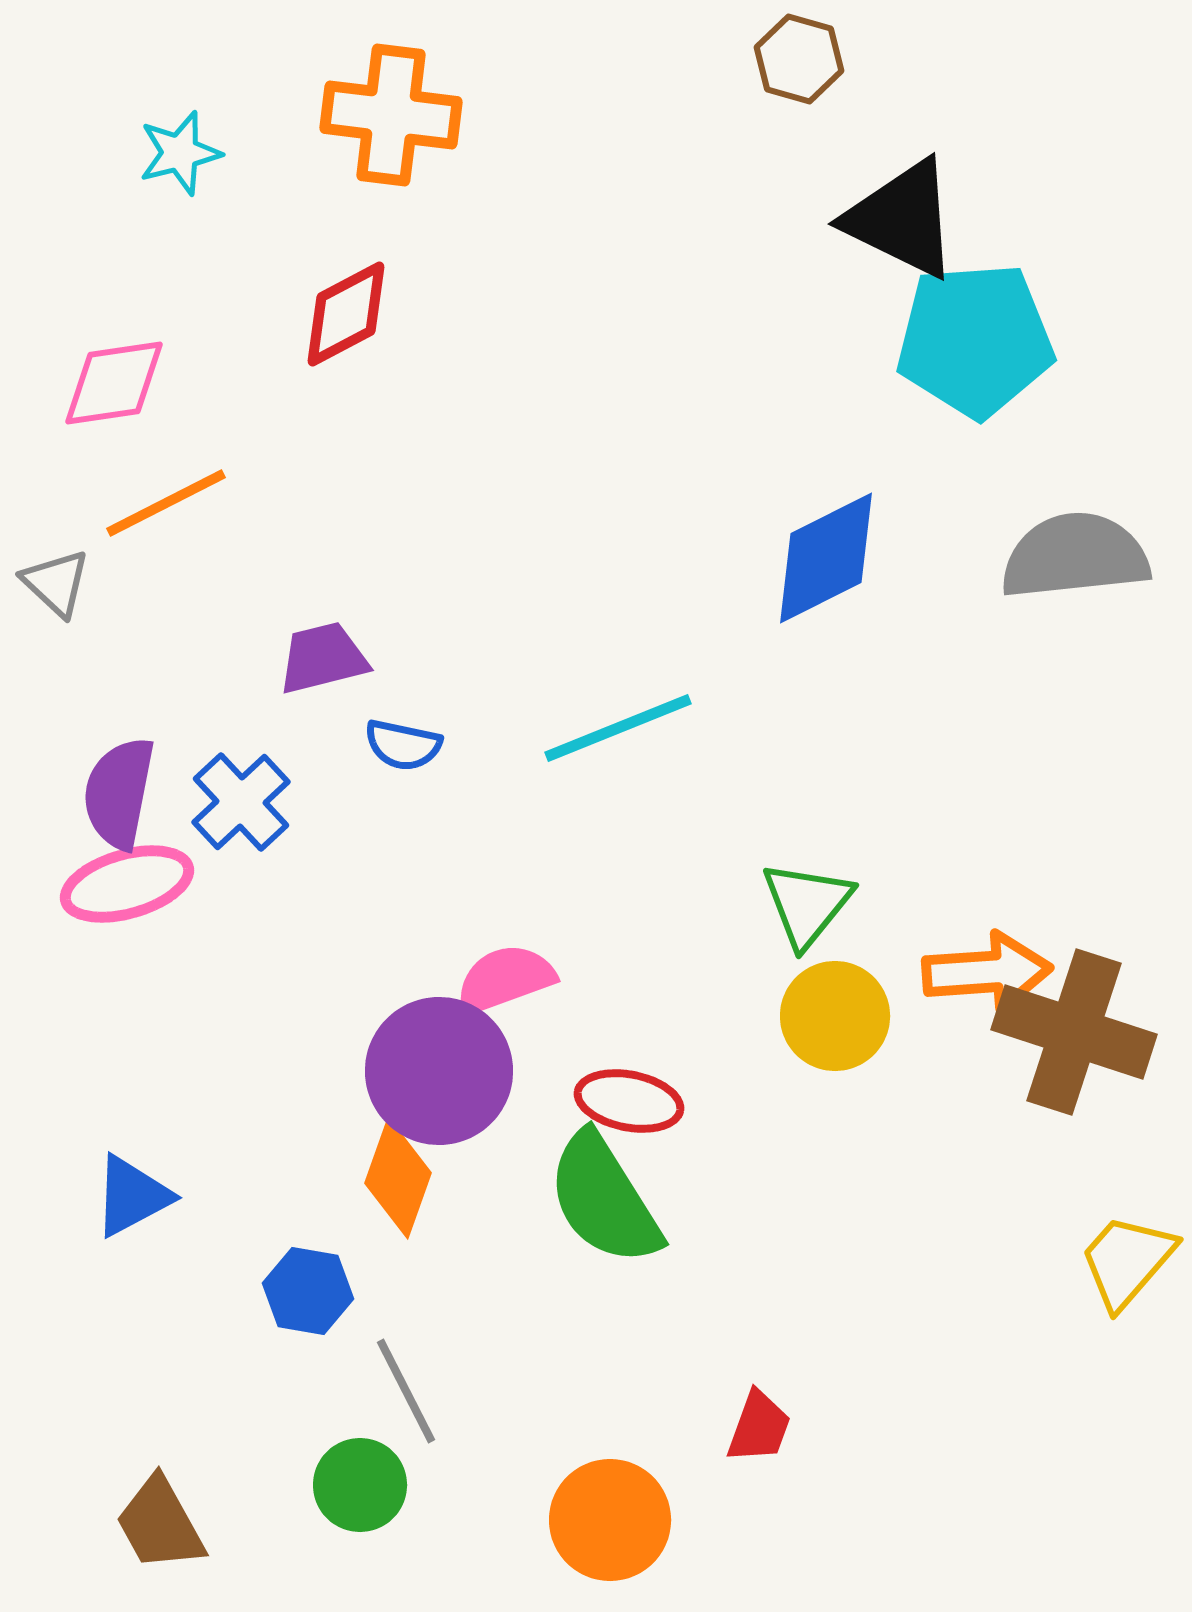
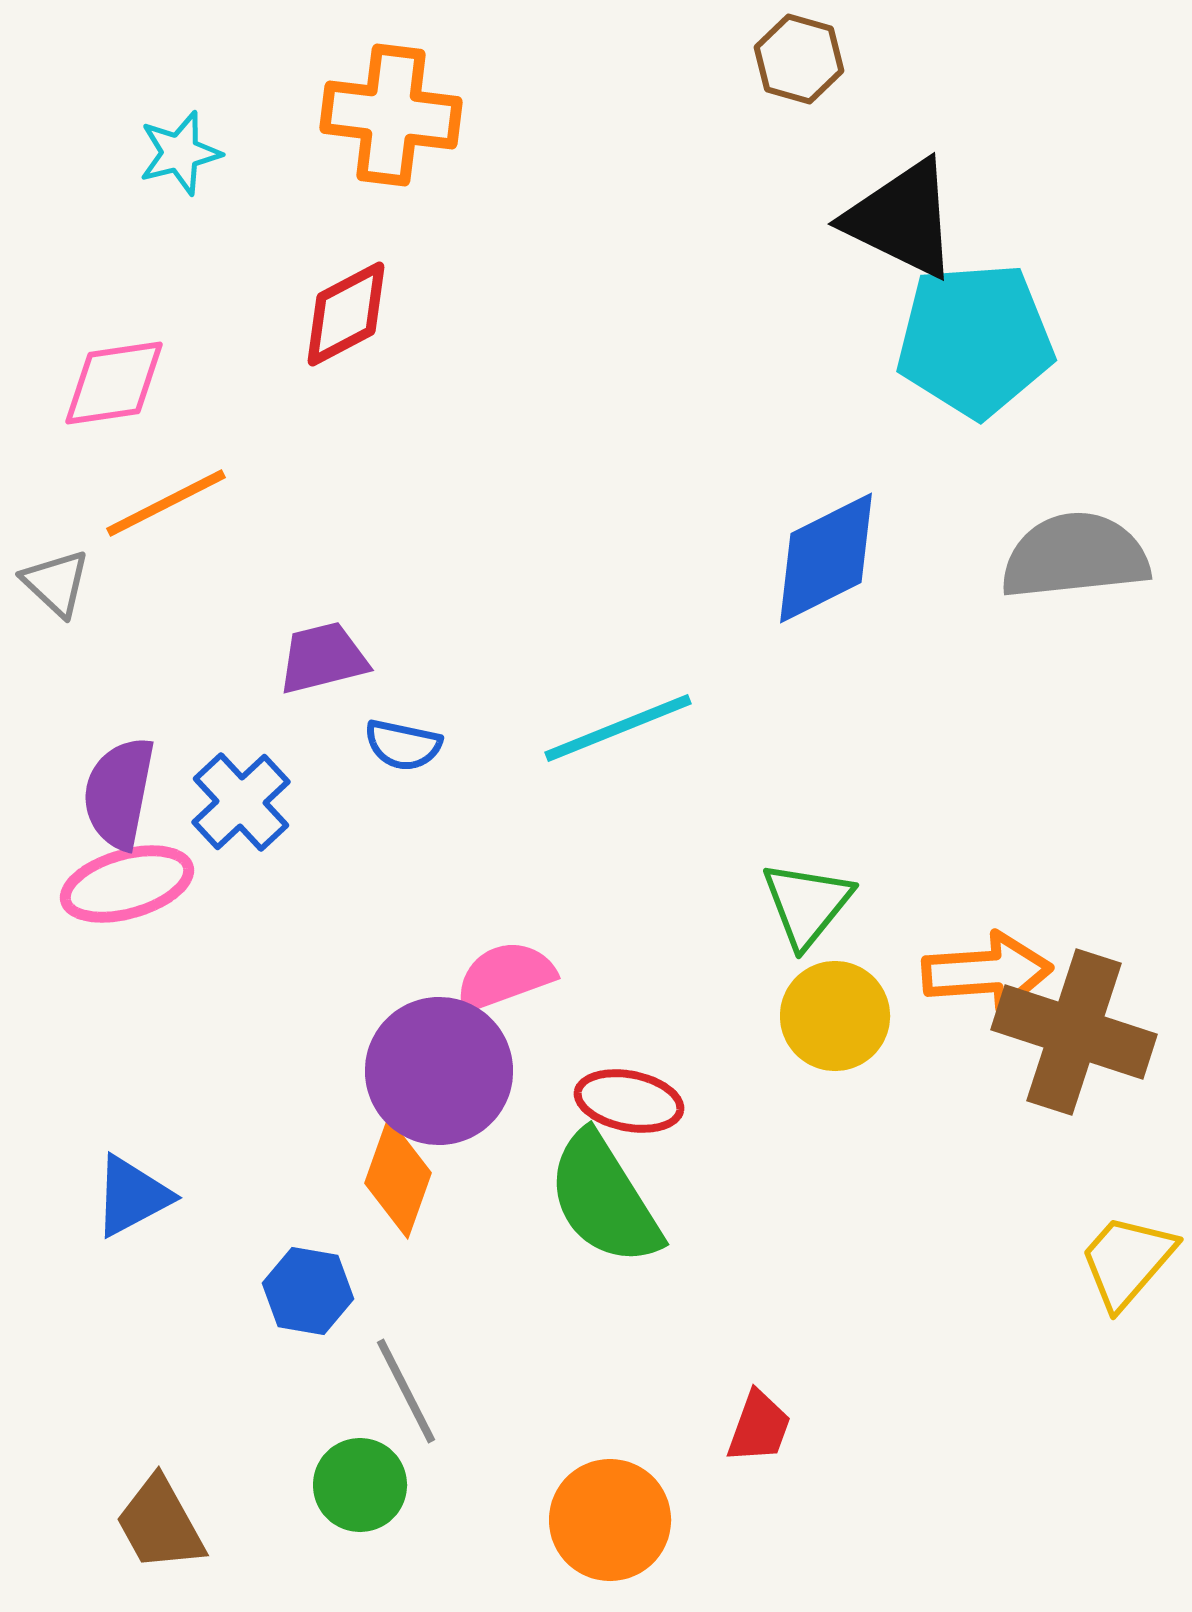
pink semicircle: moved 3 px up
